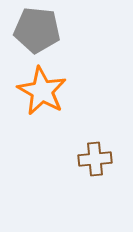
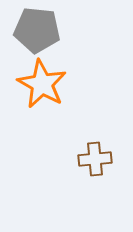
orange star: moved 7 px up
